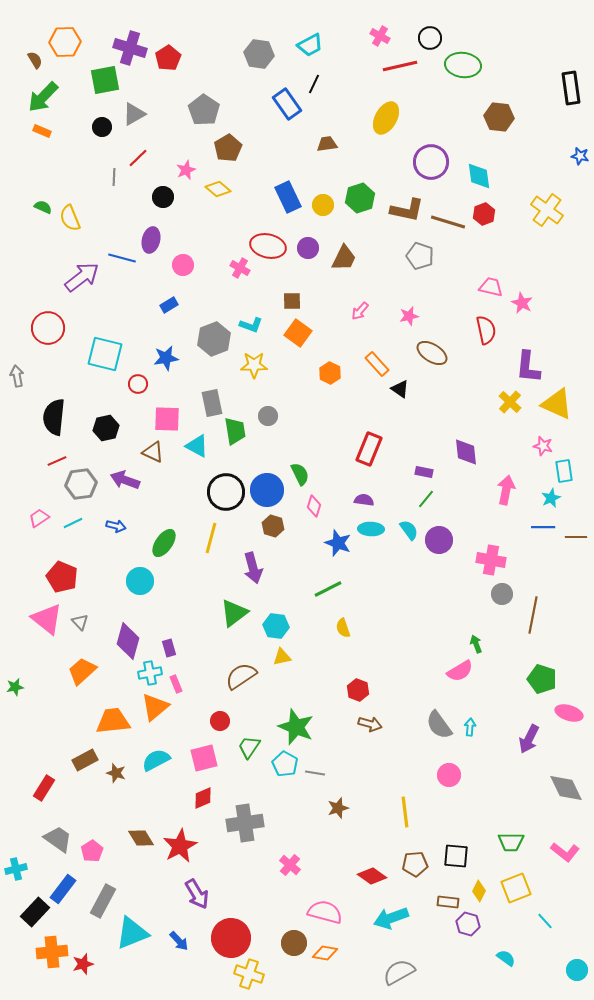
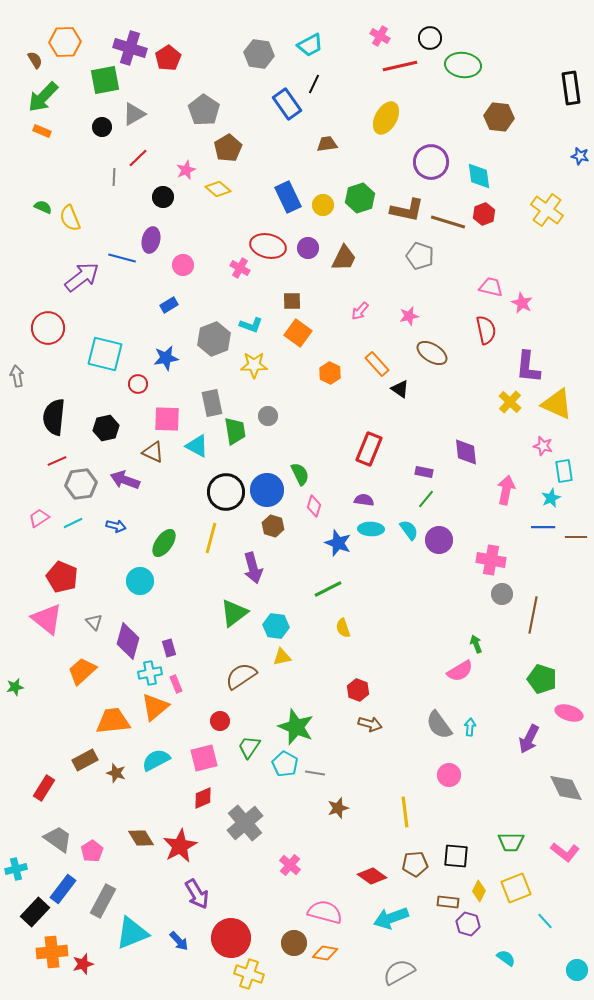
gray triangle at (80, 622): moved 14 px right
gray cross at (245, 823): rotated 33 degrees counterclockwise
